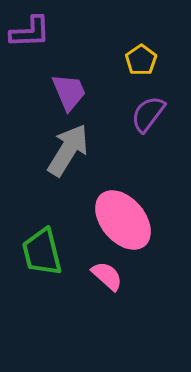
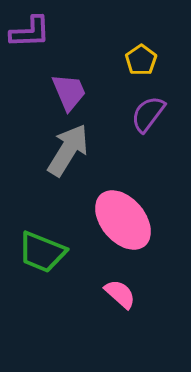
green trapezoid: rotated 54 degrees counterclockwise
pink semicircle: moved 13 px right, 18 px down
